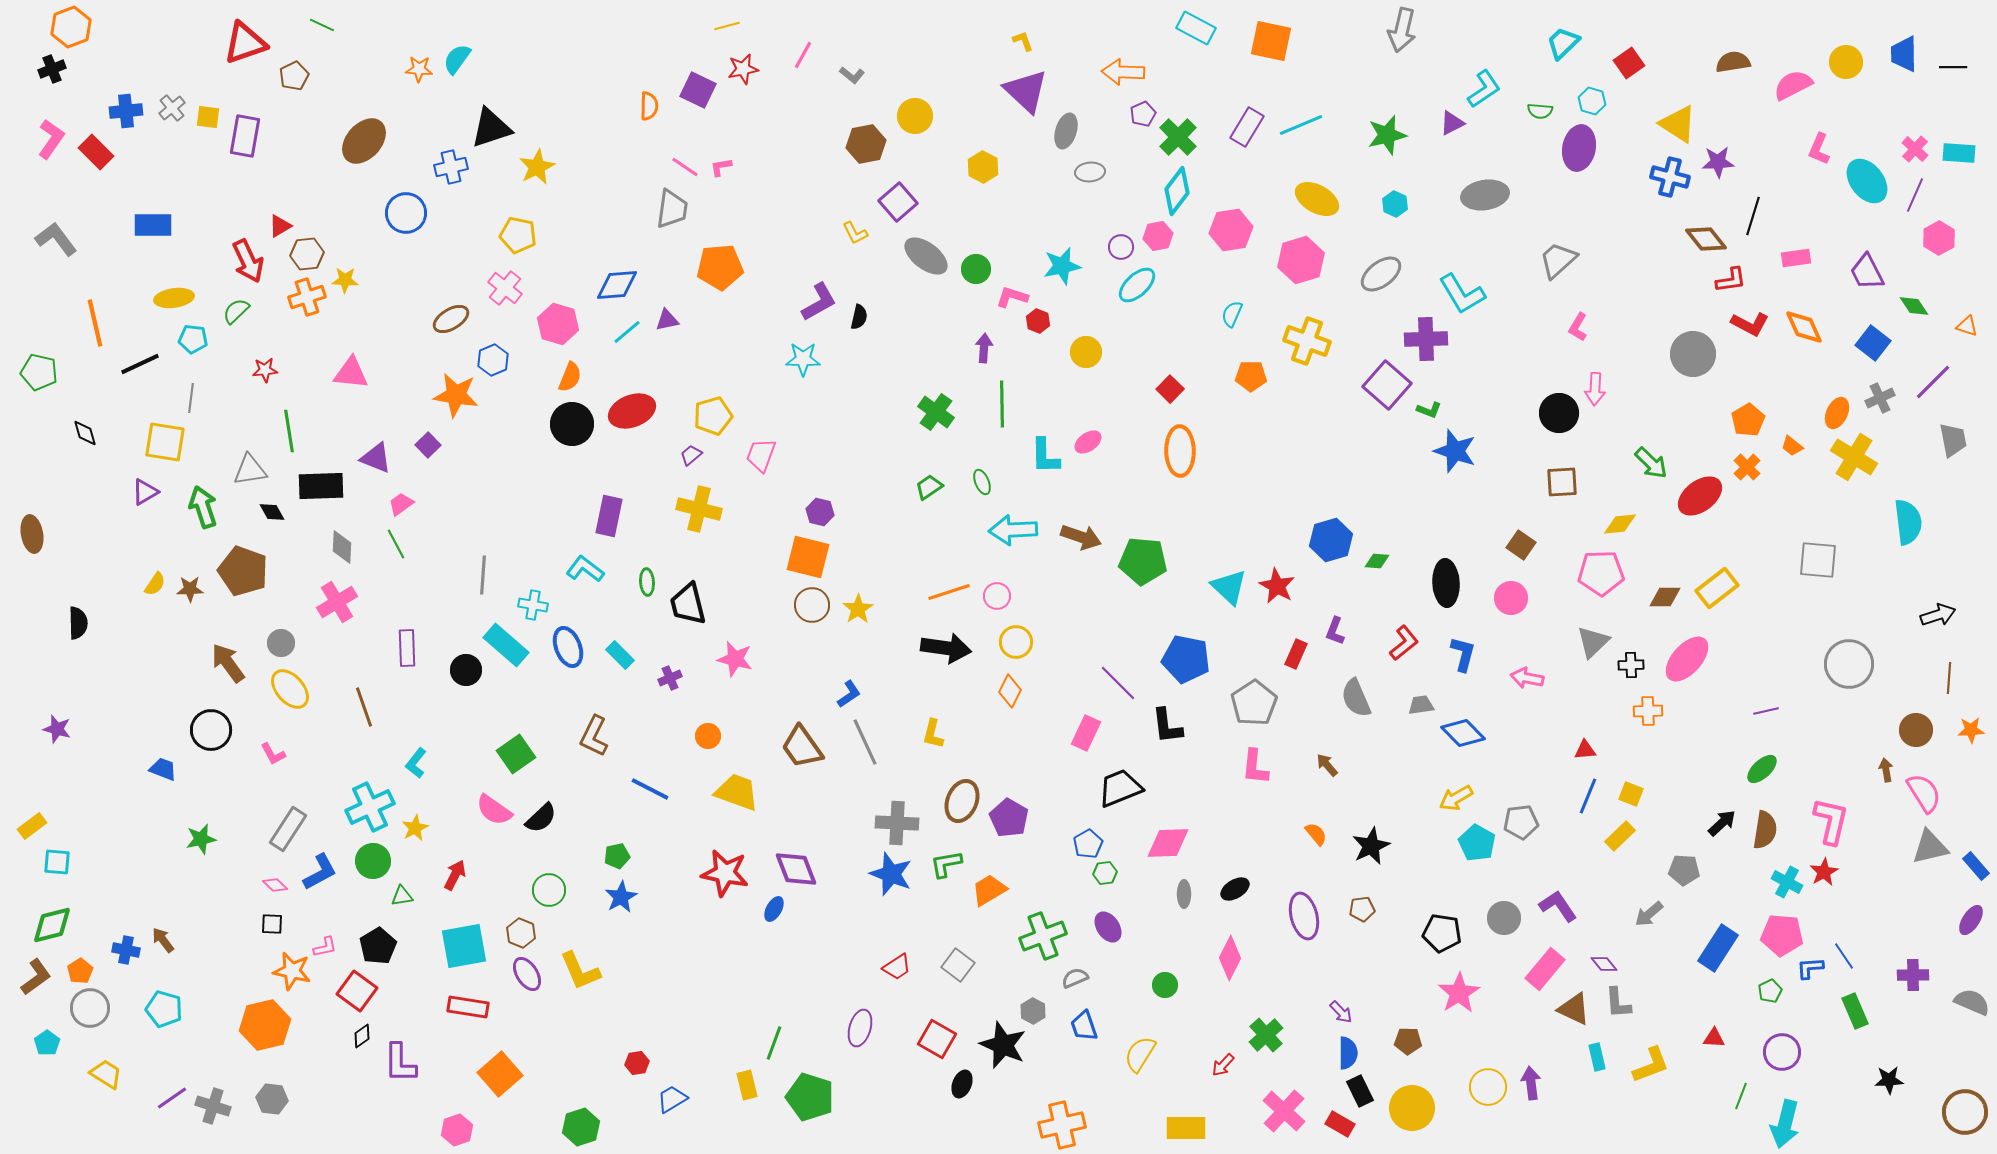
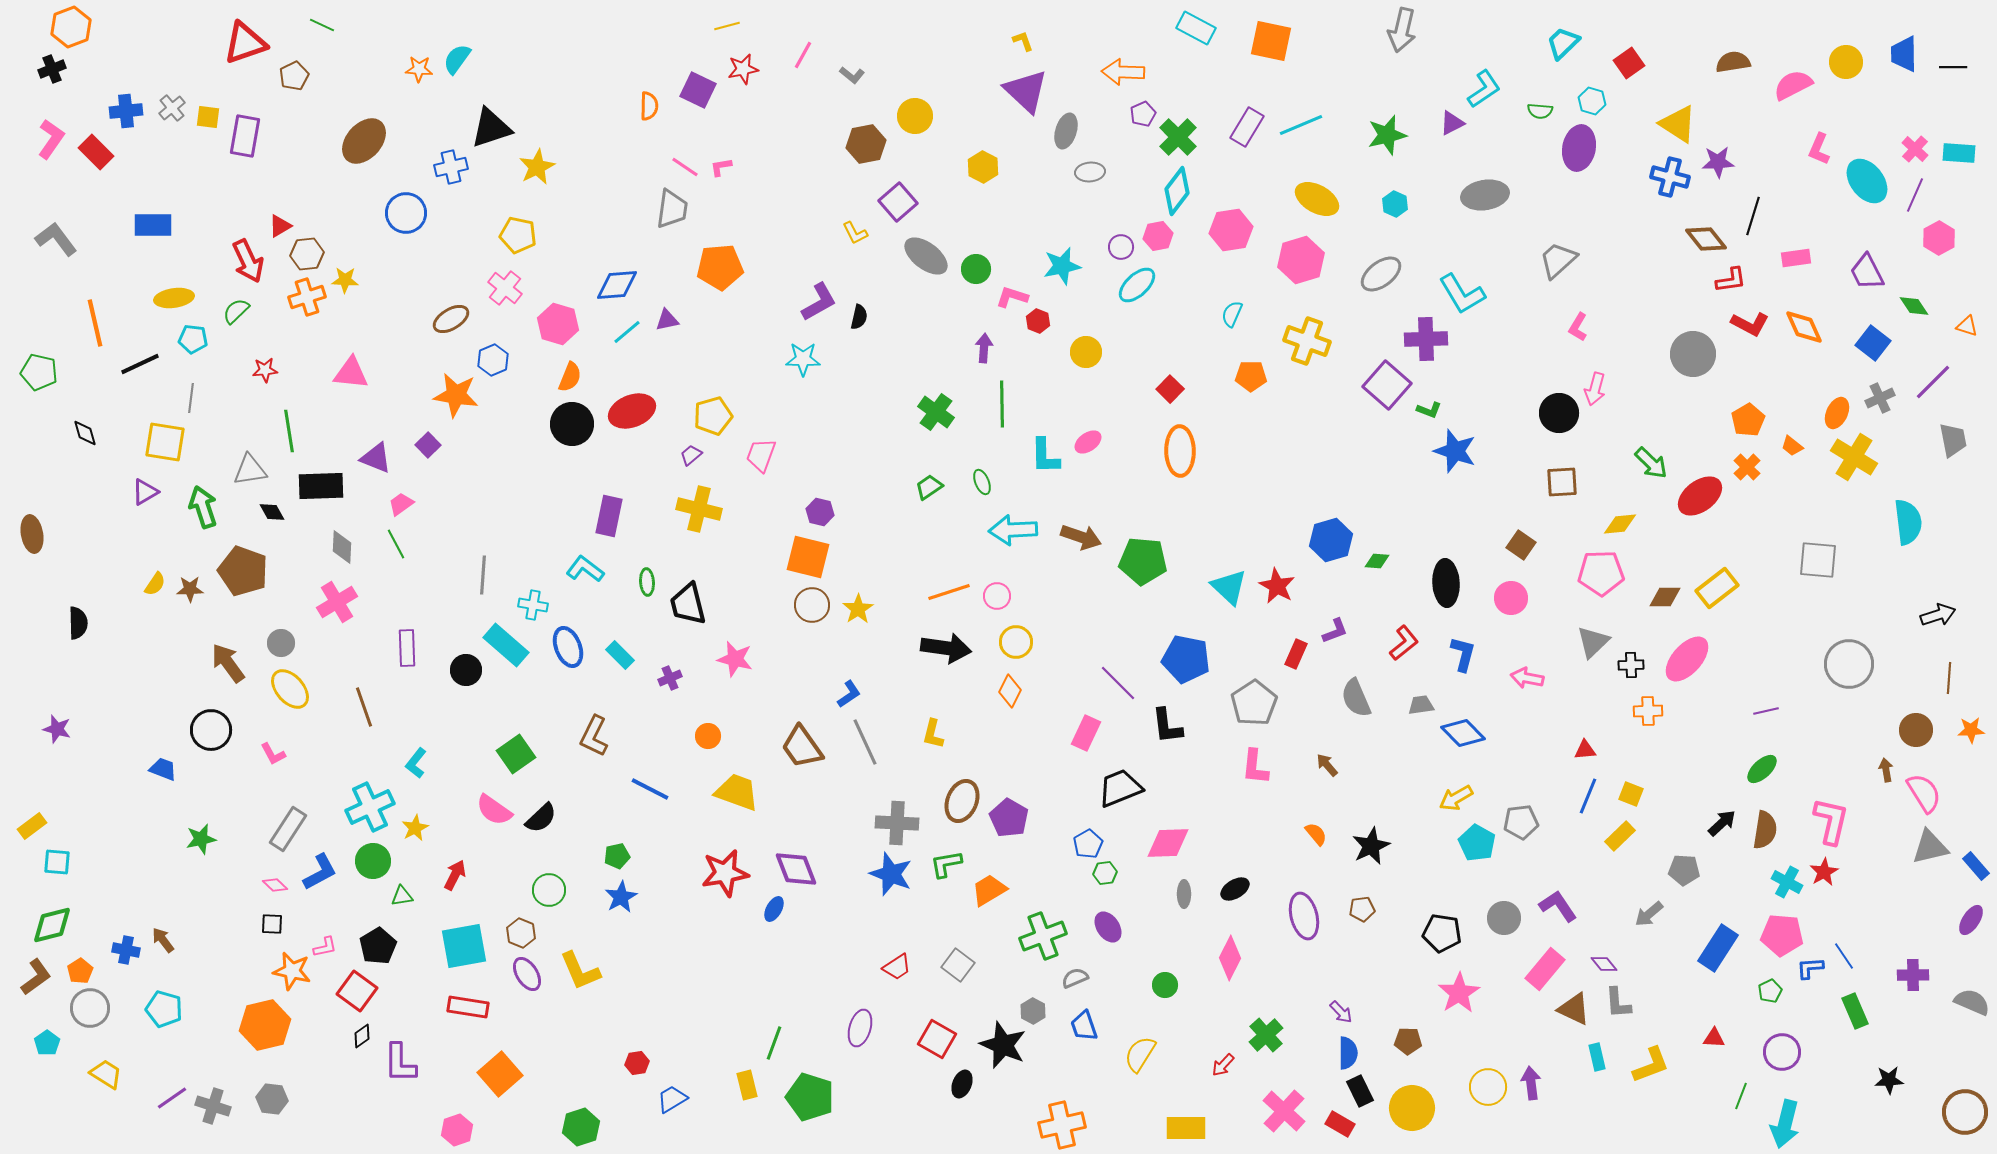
pink arrow at (1595, 389): rotated 12 degrees clockwise
purple L-shape at (1335, 631): rotated 132 degrees counterclockwise
red star at (725, 873): rotated 21 degrees counterclockwise
